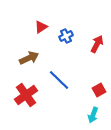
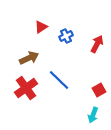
red cross: moved 7 px up
